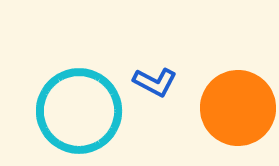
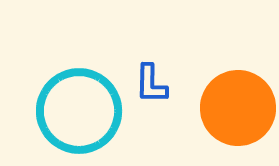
blue L-shape: moved 4 px left, 2 px down; rotated 63 degrees clockwise
